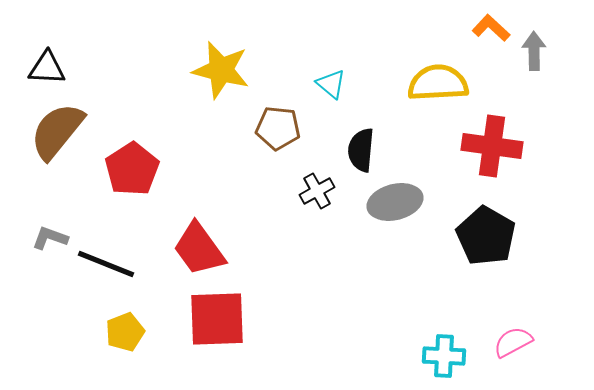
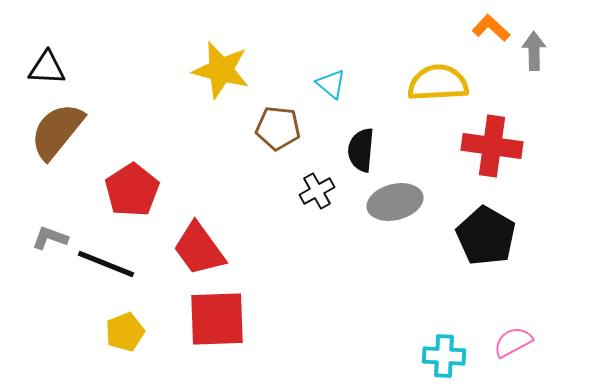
red pentagon: moved 21 px down
